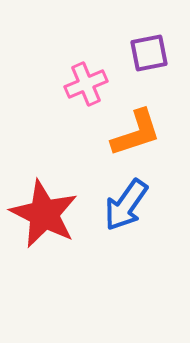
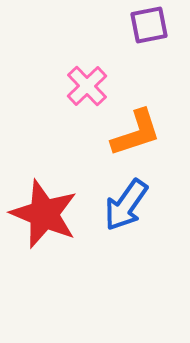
purple square: moved 28 px up
pink cross: moved 1 px right, 2 px down; rotated 21 degrees counterclockwise
red star: rotated 4 degrees counterclockwise
